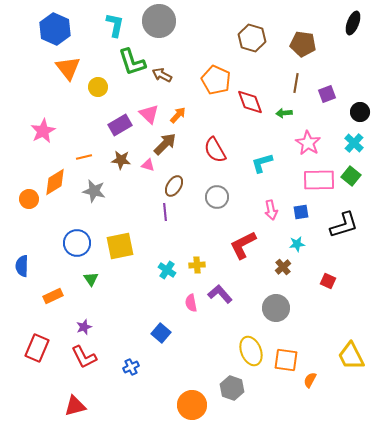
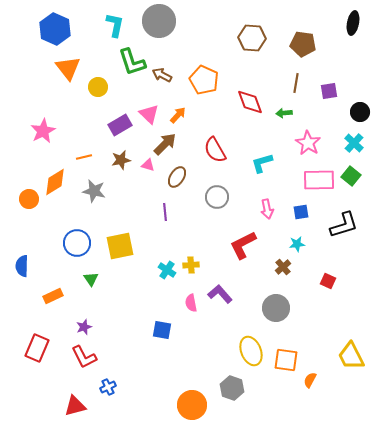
black ellipse at (353, 23): rotated 10 degrees counterclockwise
brown hexagon at (252, 38): rotated 12 degrees counterclockwise
orange pentagon at (216, 80): moved 12 px left
purple square at (327, 94): moved 2 px right, 3 px up; rotated 12 degrees clockwise
brown star at (121, 160): rotated 18 degrees counterclockwise
brown ellipse at (174, 186): moved 3 px right, 9 px up
pink arrow at (271, 210): moved 4 px left, 1 px up
yellow cross at (197, 265): moved 6 px left
blue square at (161, 333): moved 1 px right, 3 px up; rotated 30 degrees counterclockwise
blue cross at (131, 367): moved 23 px left, 20 px down
